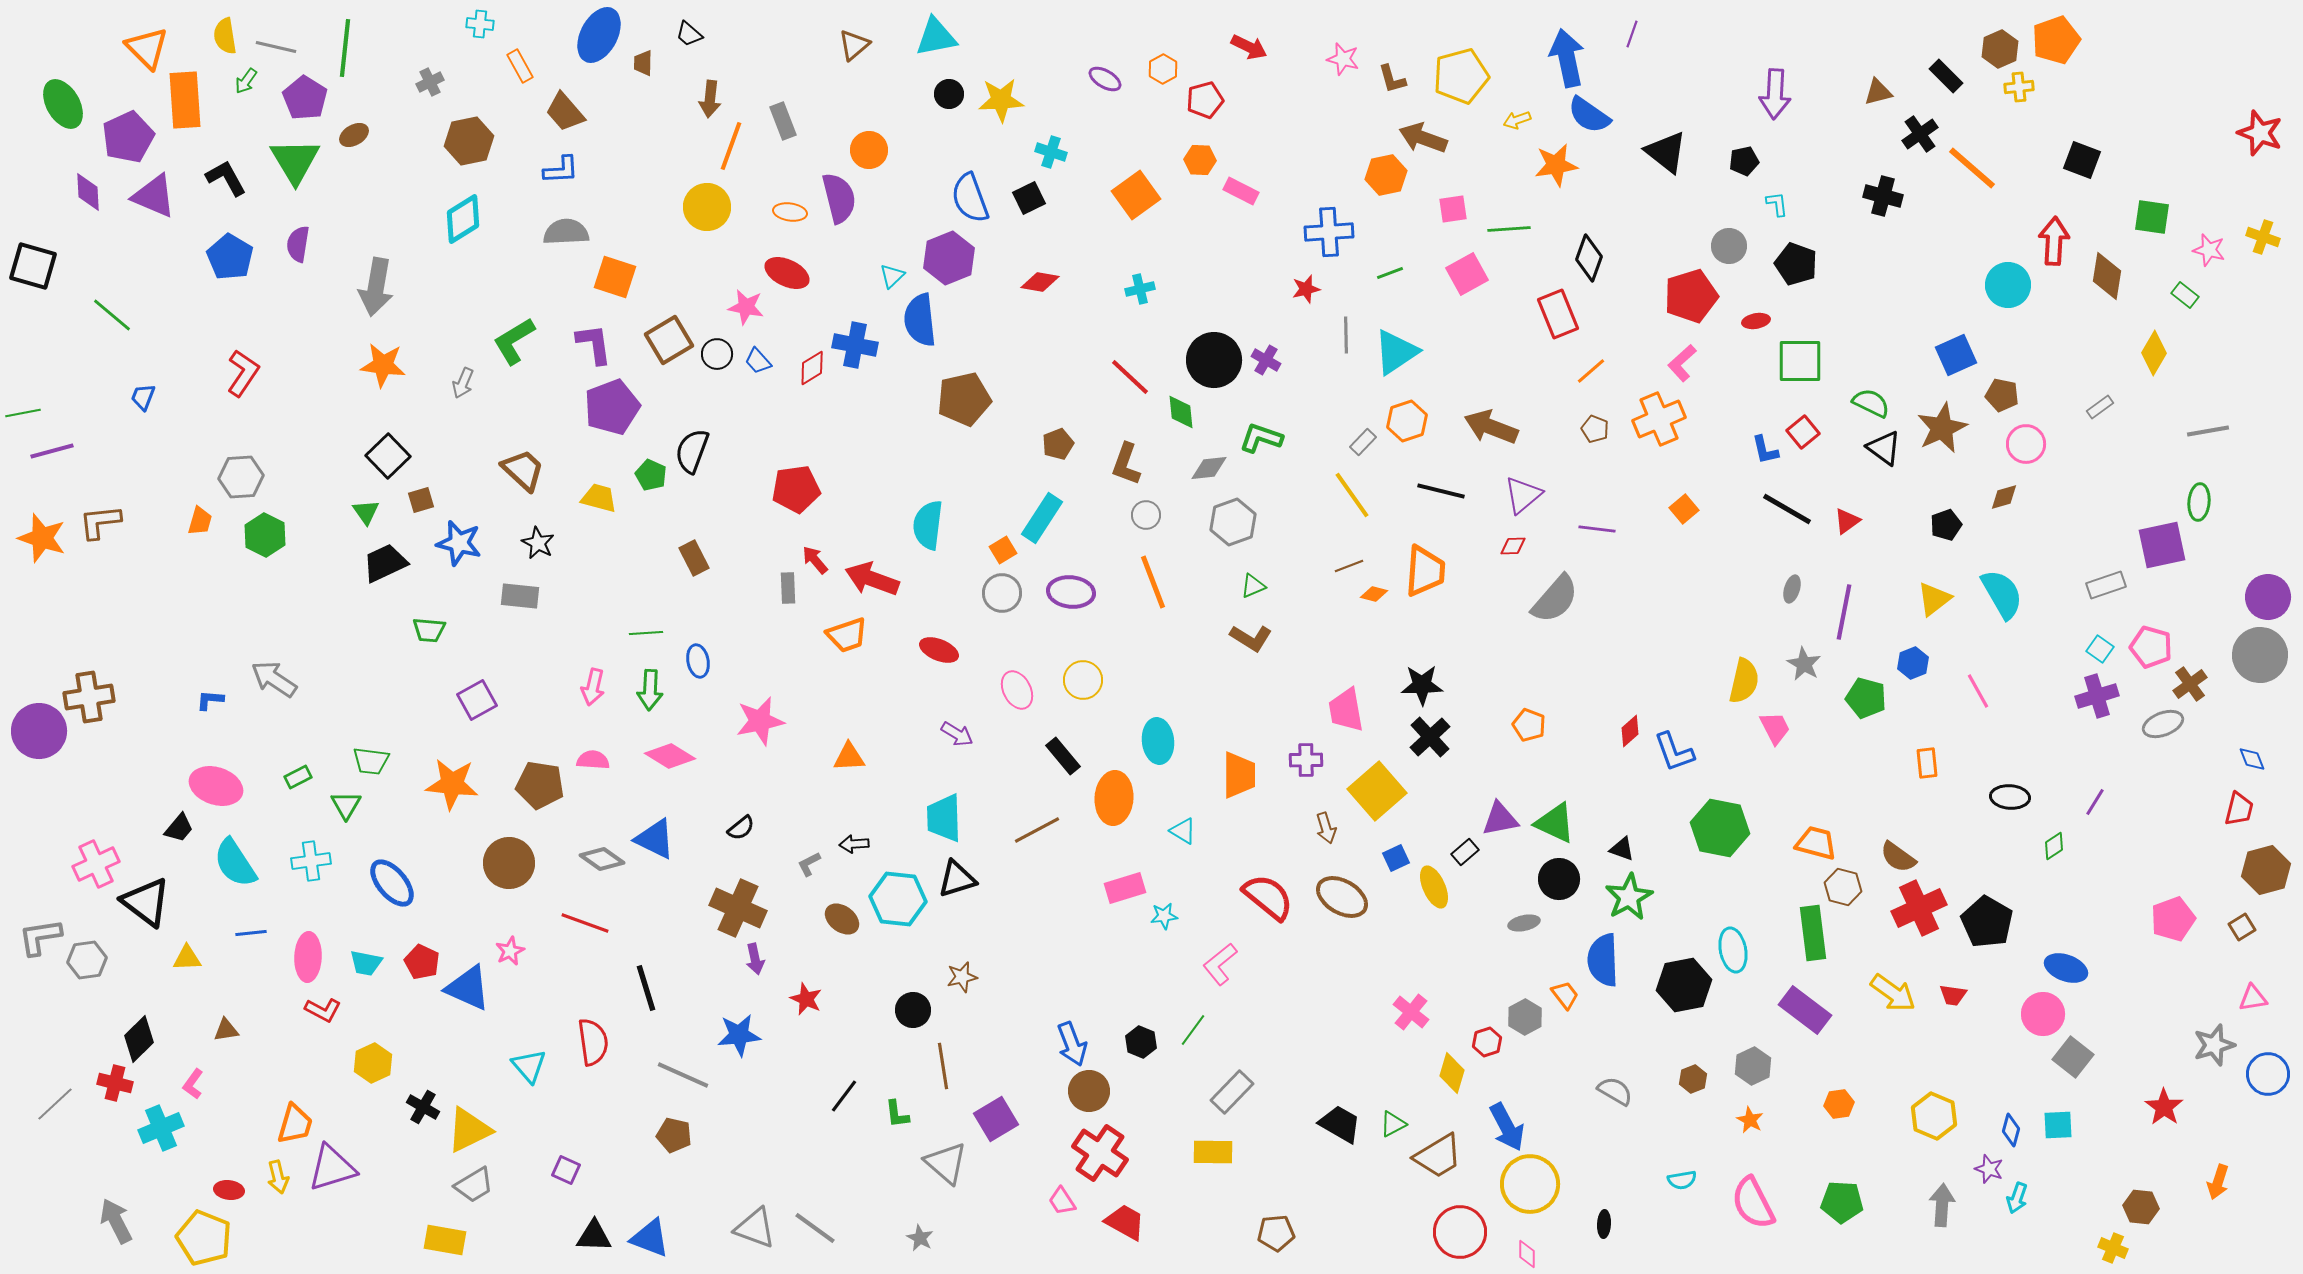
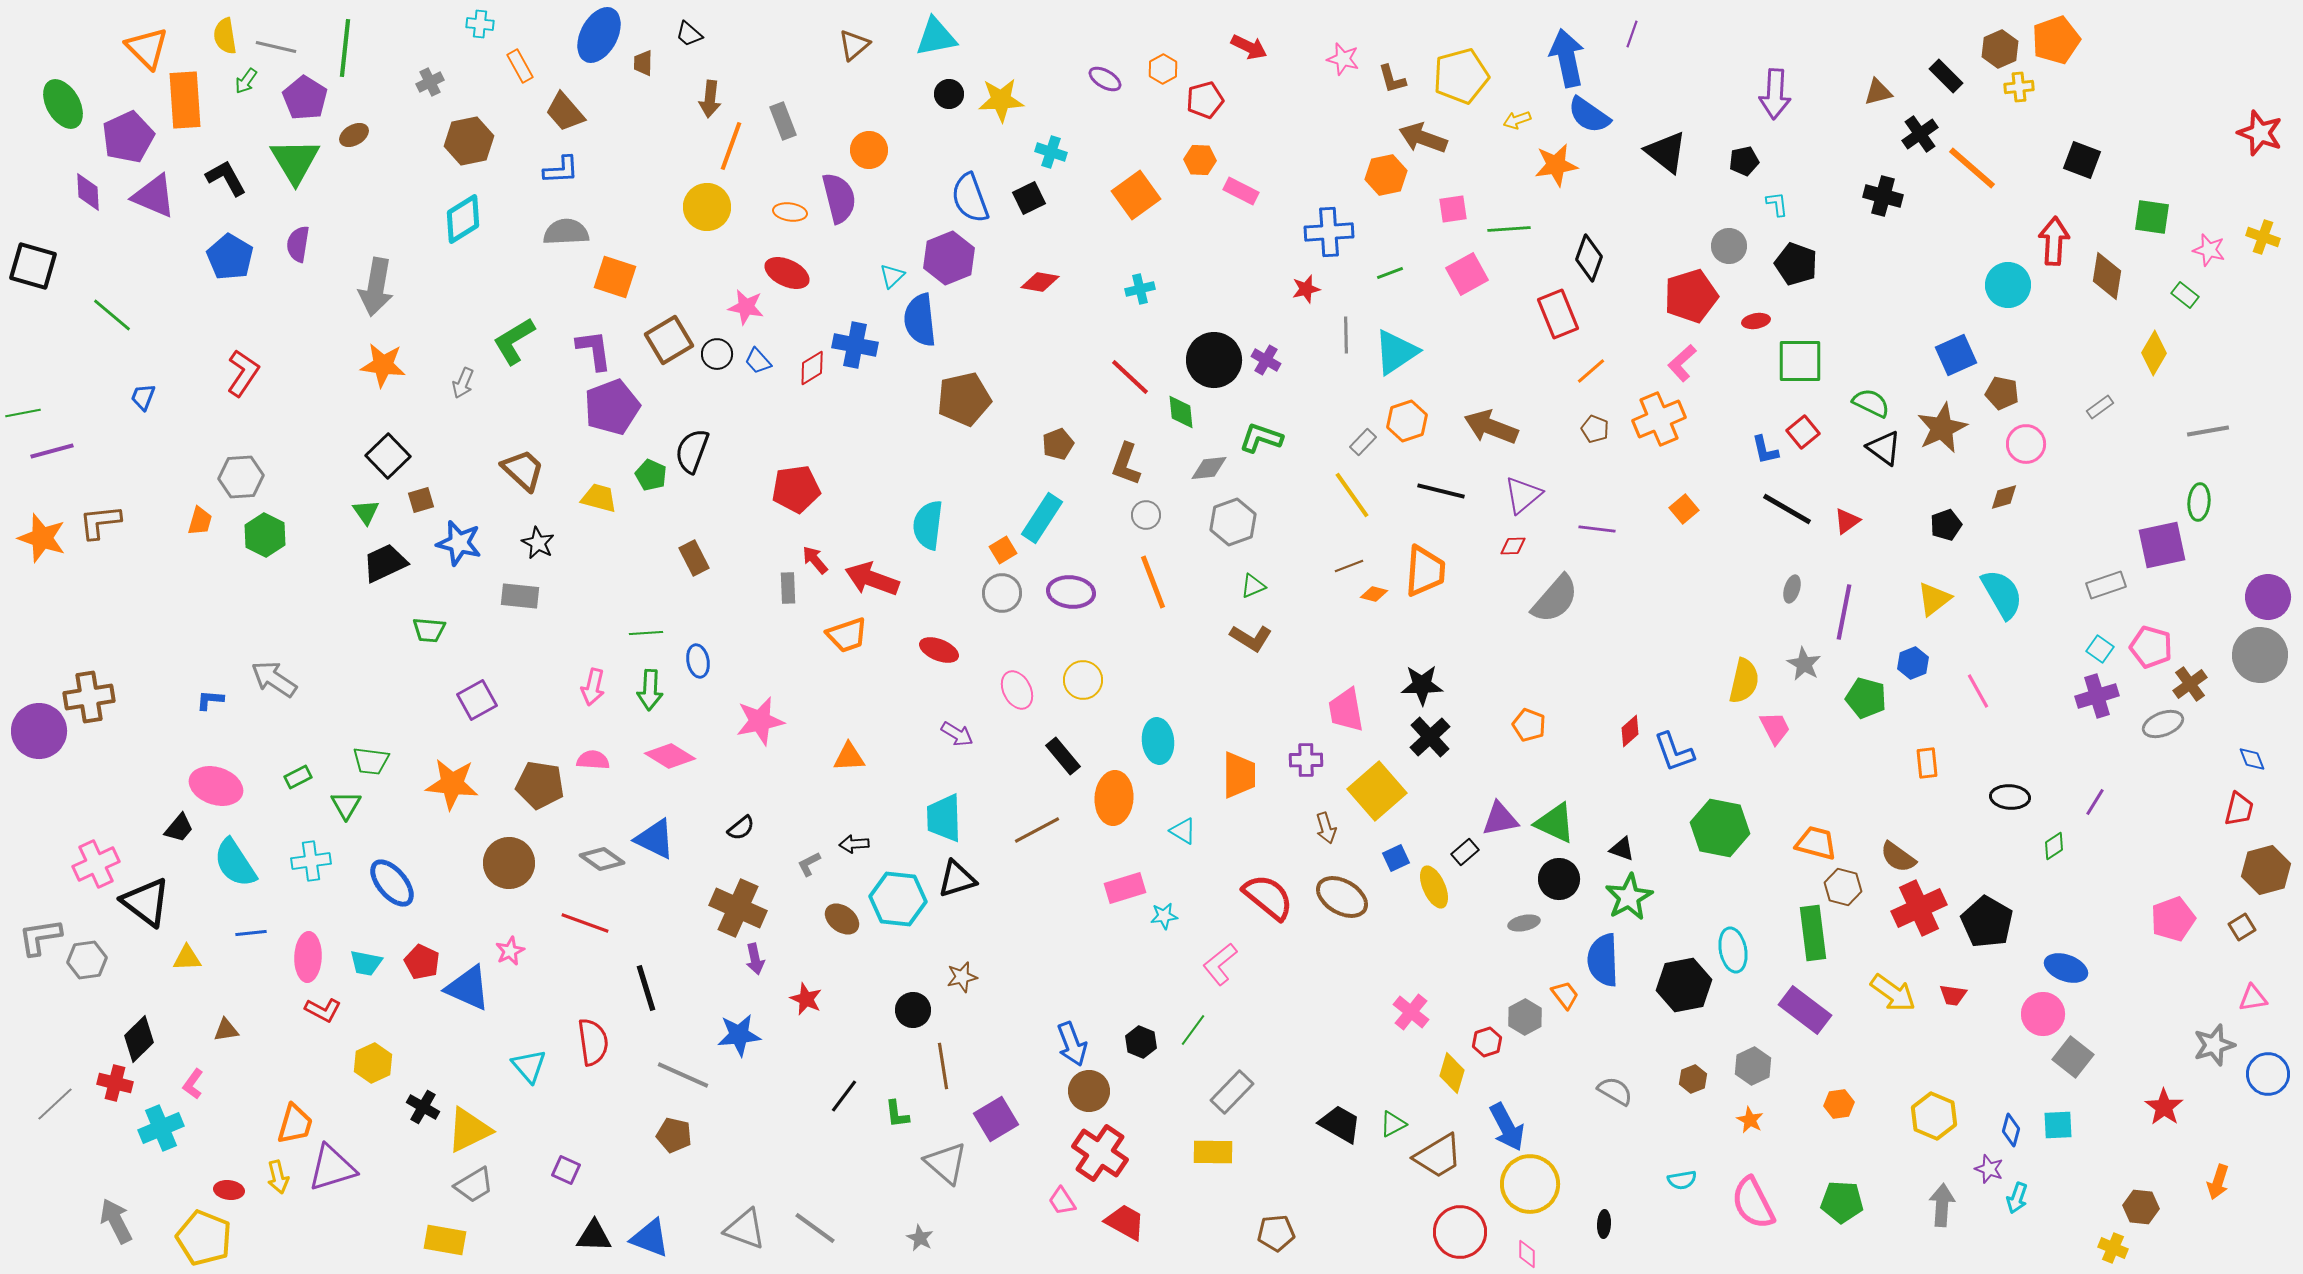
purple L-shape at (594, 344): moved 6 px down
brown pentagon at (2002, 395): moved 2 px up
gray triangle at (755, 1228): moved 10 px left, 1 px down
